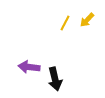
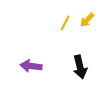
purple arrow: moved 2 px right, 1 px up
black arrow: moved 25 px right, 12 px up
